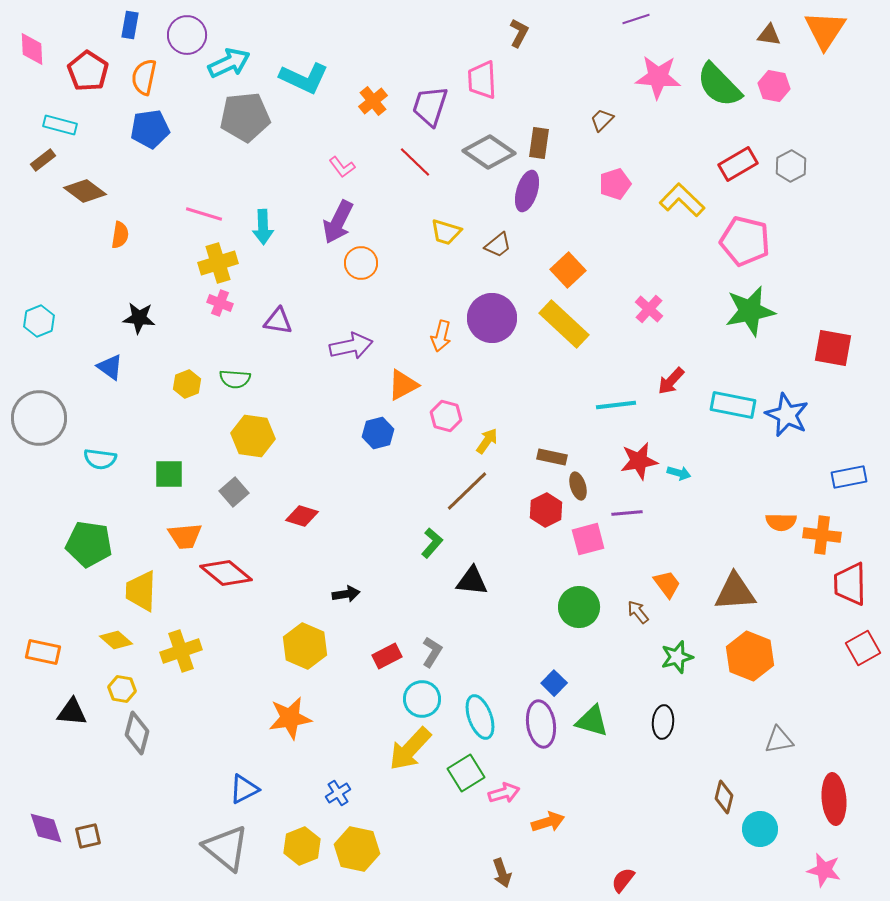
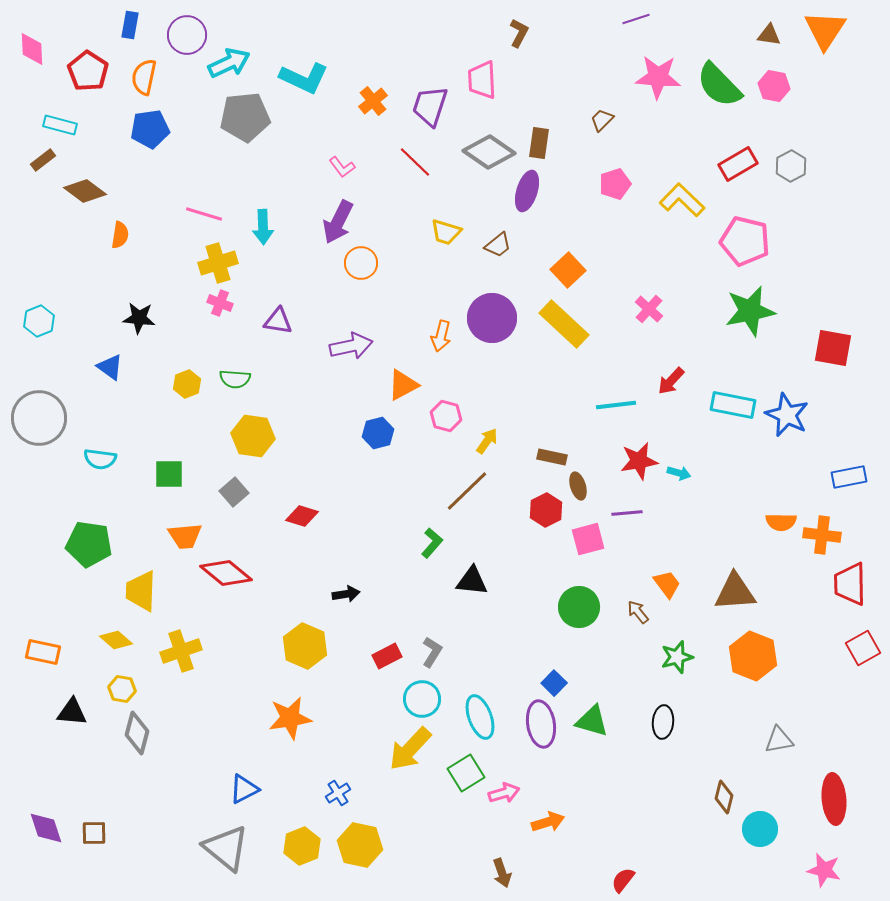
orange hexagon at (750, 656): moved 3 px right
brown square at (88, 836): moved 6 px right, 3 px up; rotated 12 degrees clockwise
yellow hexagon at (357, 849): moved 3 px right, 4 px up
